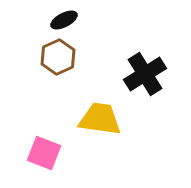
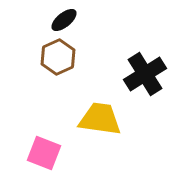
black ellipse: rotated 12 degrees counterclockwise
